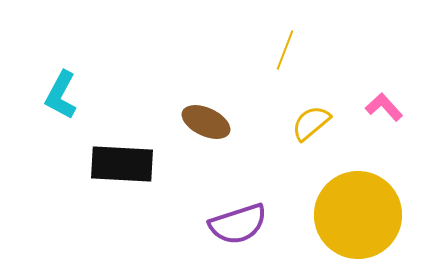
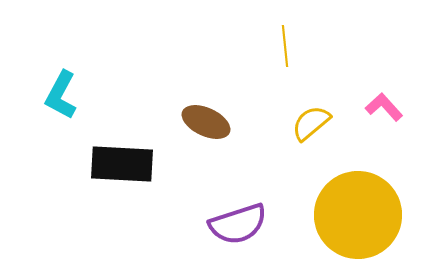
yellow line: moved 4 px up; rotated 27 degrees counterclockwise
